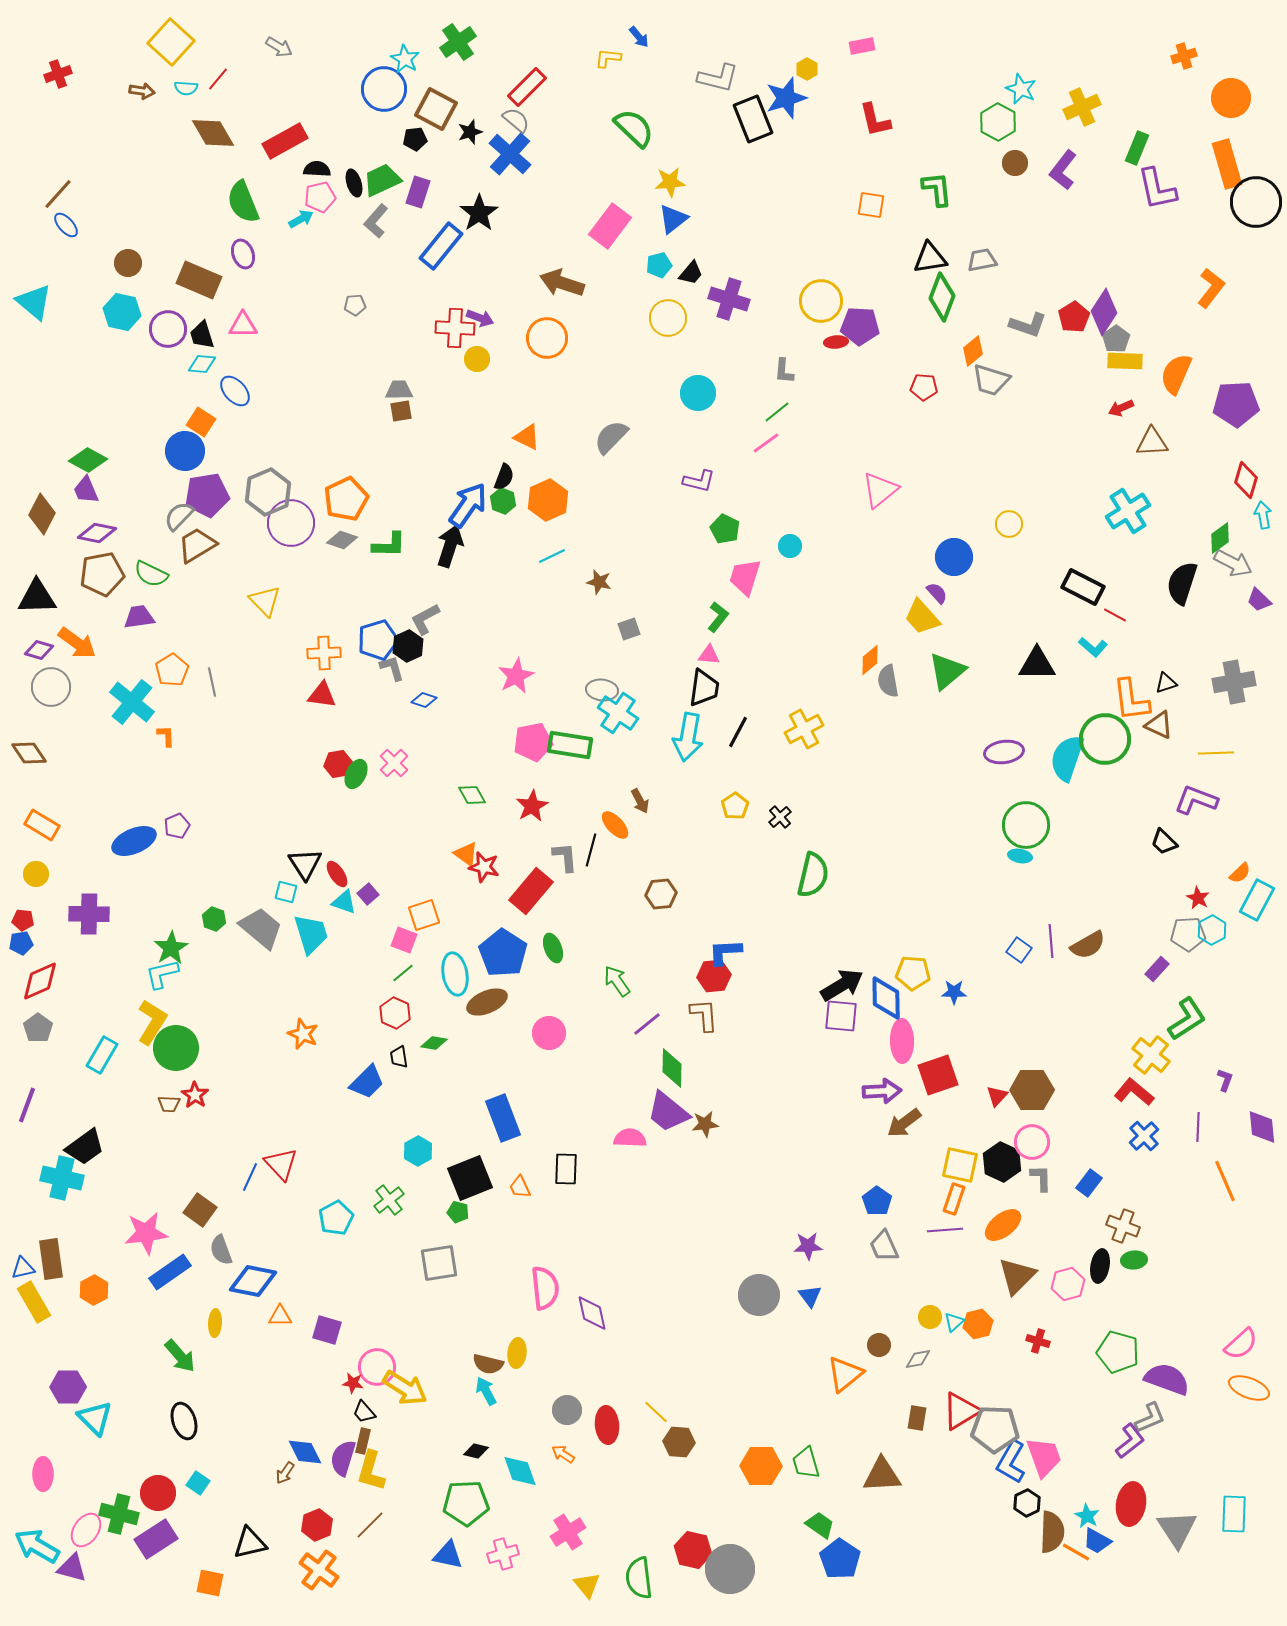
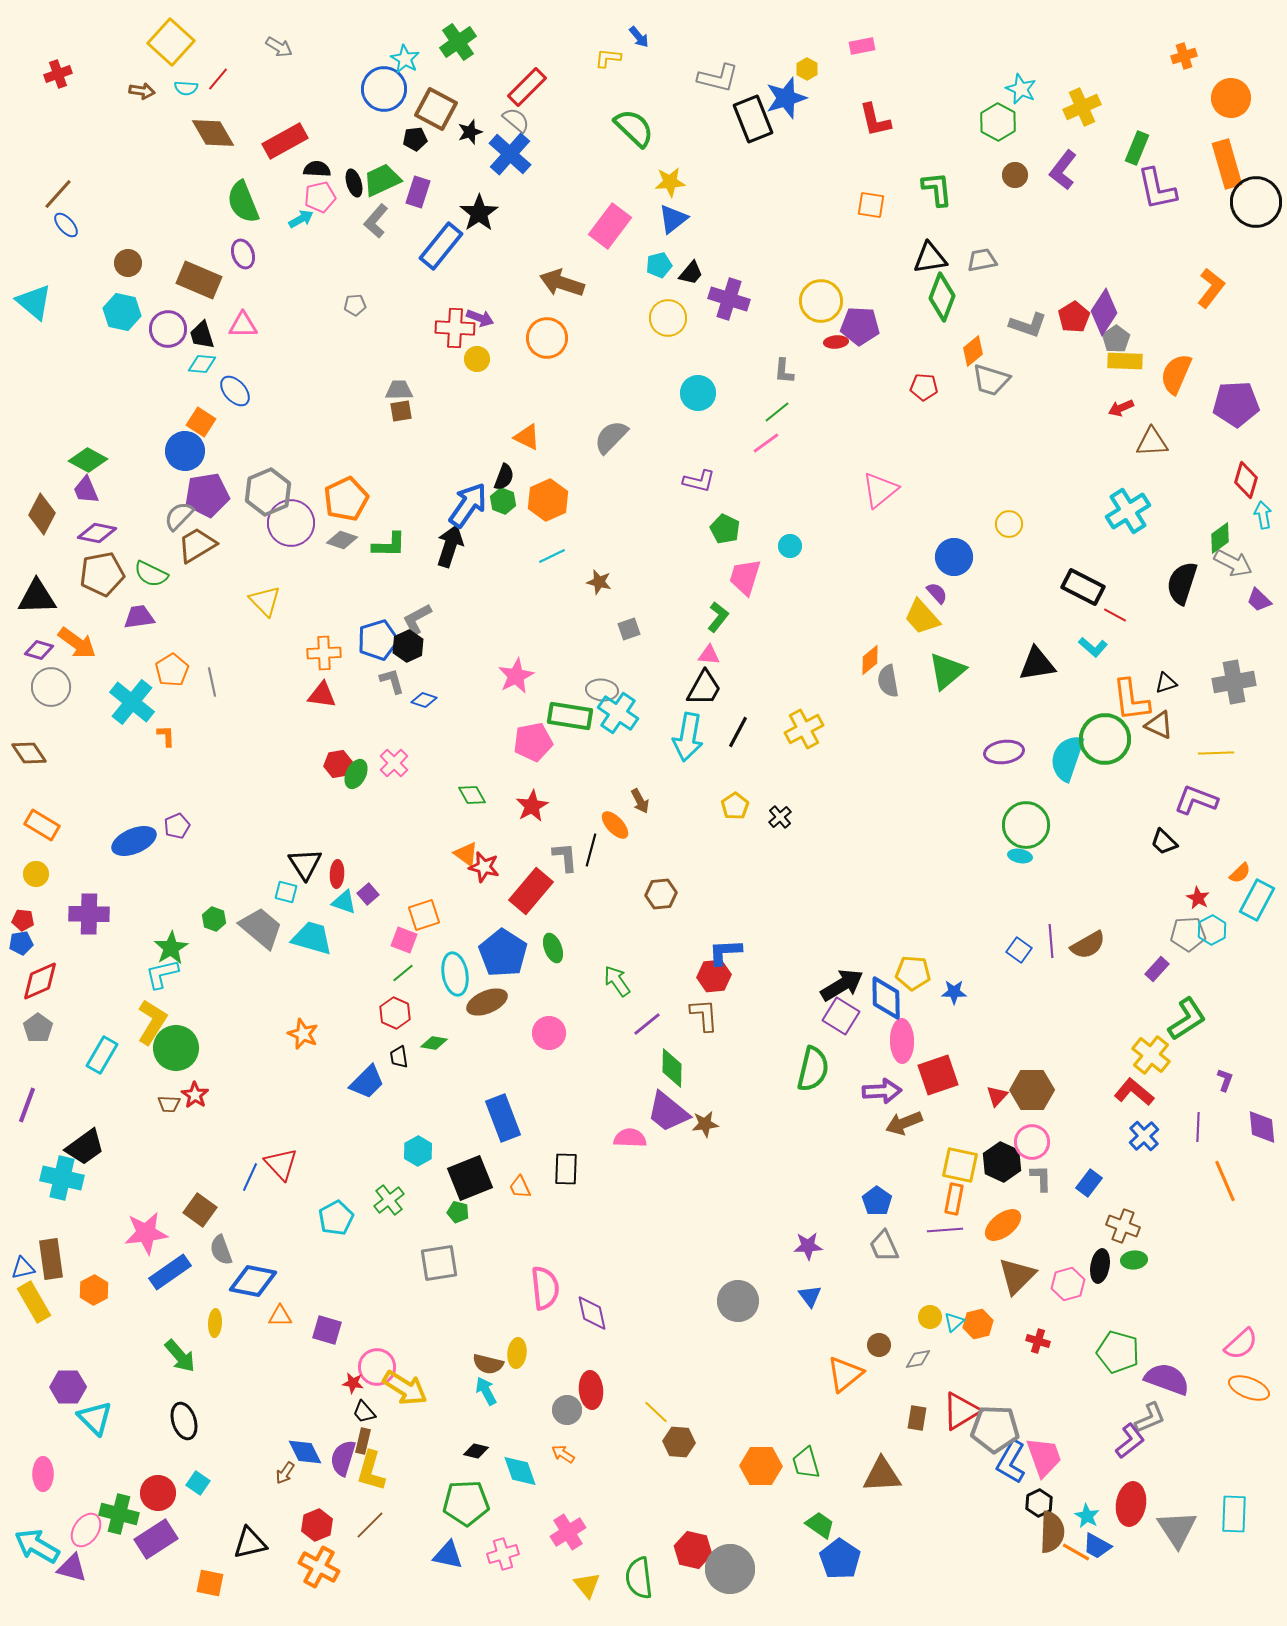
brown circle at (1015, 163): moved 12 px down
gray L-shape at (425, 619): moved 8 px left
black triangle at (1037, 664): rotated 9 degrees counterclockwise
gray L-shape at (392, 668): moved 13 px down
black trapezoid at (704, 688): rotated 21 degrees clockwise
green rectangle at (570, 745): moved 29 px up
red ellipse at (337, 874): rotated 36 degrees clockwise
green semicircle at (813, 875): moved 194 px down
cyan trapezoid at (311, 934): moved 1 px right, 4 px down; rotated 57 degrees counterclockwise
purple square at (841, 1016): rotated 27 degrees clockwise
brown arrow at (904, 1123): rotated 15 degrees clockwise
orange rectangle at (954, 1199): rotated 8 degrees counterclockwise
gray circle at (759, 1295): moved 21 px left, 6 px down
red ellipse at (607, 1425): moved 16 px left, 35 px up
black hexagon at (1027, 1503): moved 12 px right
blue trapezoid at (1097, 1541): moved 5 px down
orange cross at (319, 1570): moved 3 px up; rotated 9 degrees counterclockwise
